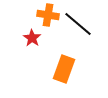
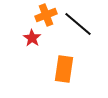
orange cross: moved 2 px left; rotated 30 degrees counterclockwise
orange rectangle: rotated 12 degrees counterclockwise
